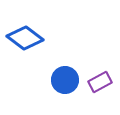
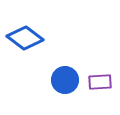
purple rectangle: rotated 25 degrees clockwise
